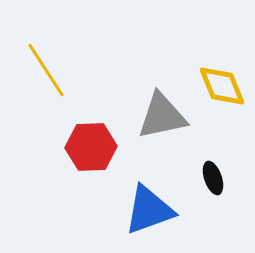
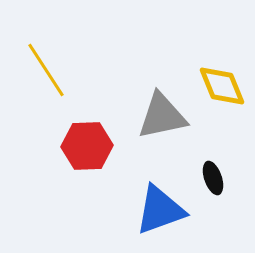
red hexagon: moved 4 px left, 1 px up
blue triangle: moved 11 px right
